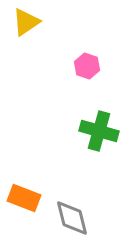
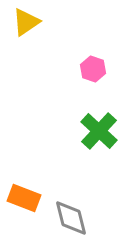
pink hexagon: moved 6 px right, 3 px down
green cross: rotated 27 degrees clockwise
gray diamond: moved 1 px left
